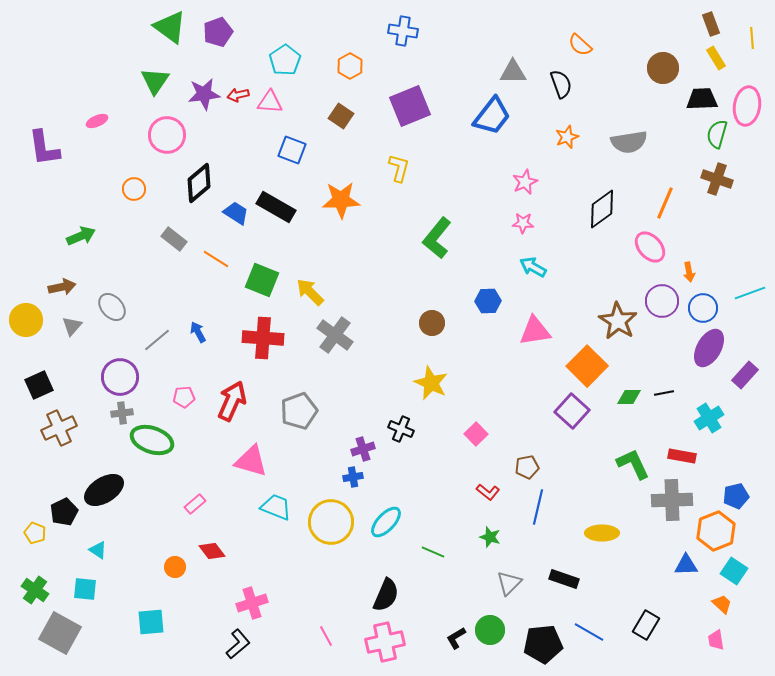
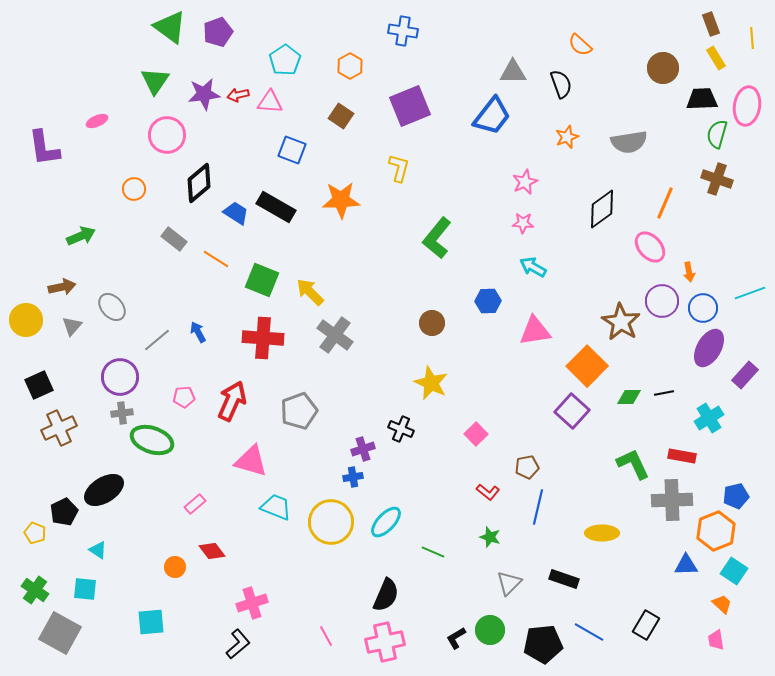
brown star at (618, 321): moved 3 px right, 1 px down
